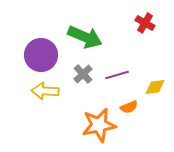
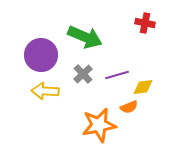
red cross: rotated 18 degrees counterclockwise
yellow diamond: moved 12 px left
